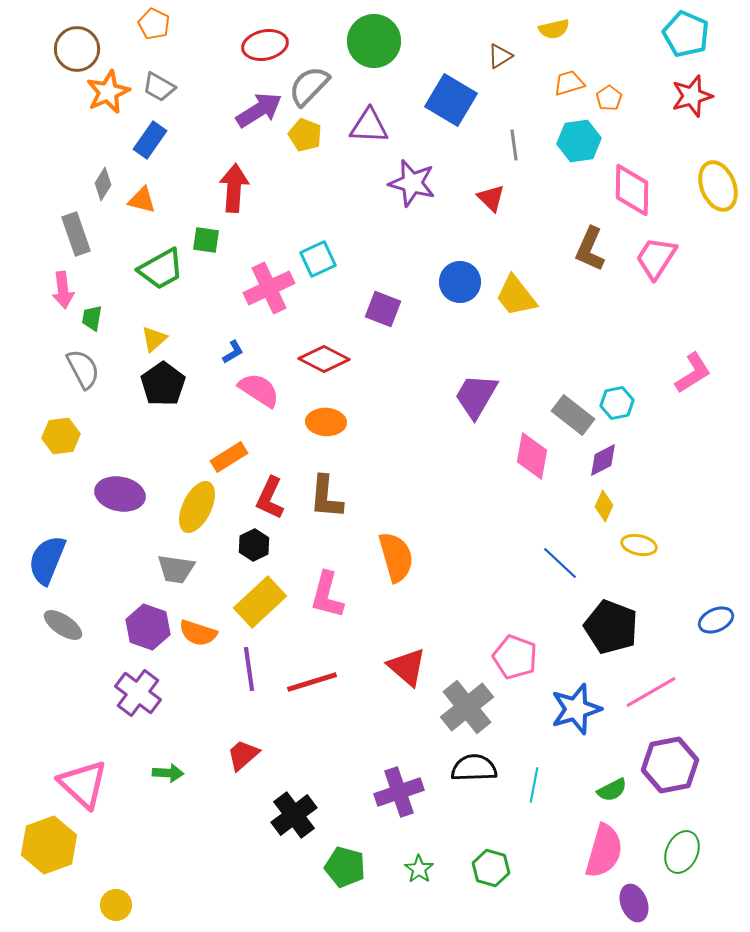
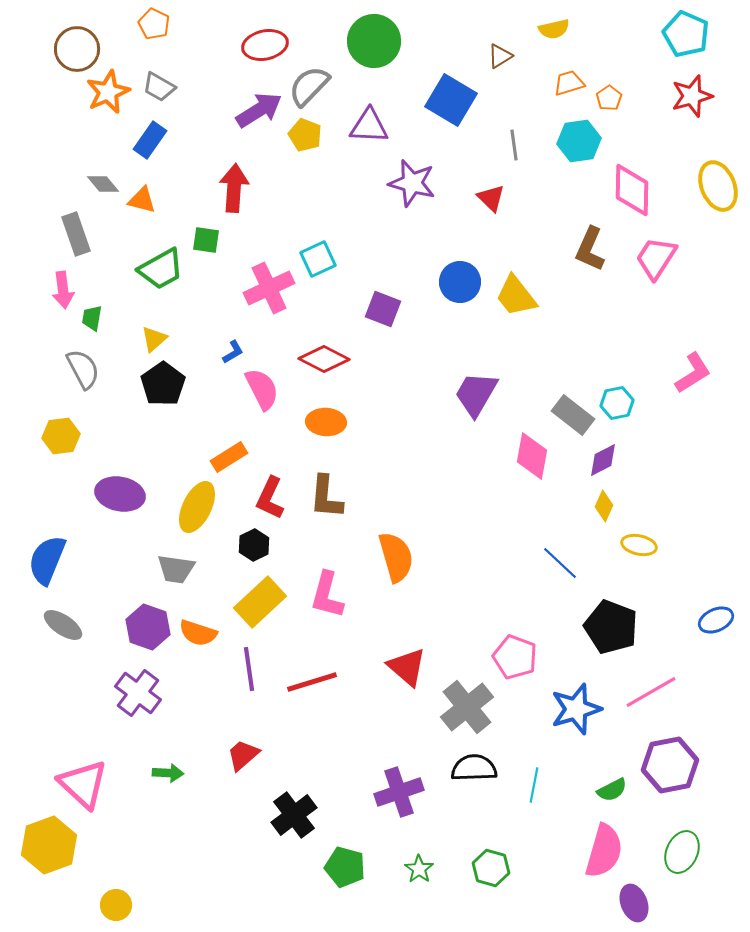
gray diamond at (103, 184): rotated 72 degrees counterclockwise
pink semicircle at (259, 390): moved 3 px right, 1 px up; rotated 30 degrees clockwise
purple trapezoid at (476, 396): moved 2 px up
